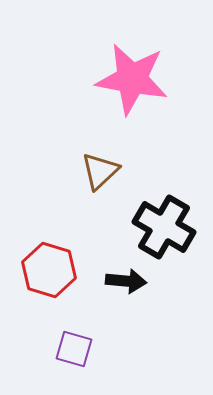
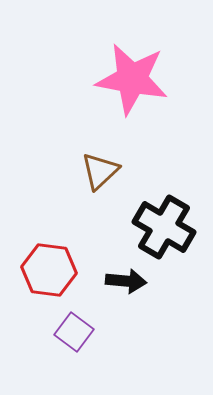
red hexagon: rotated 10 degrees counterclockwise
purple square: moved 17 px up; rotated 21 degrees clockwise
